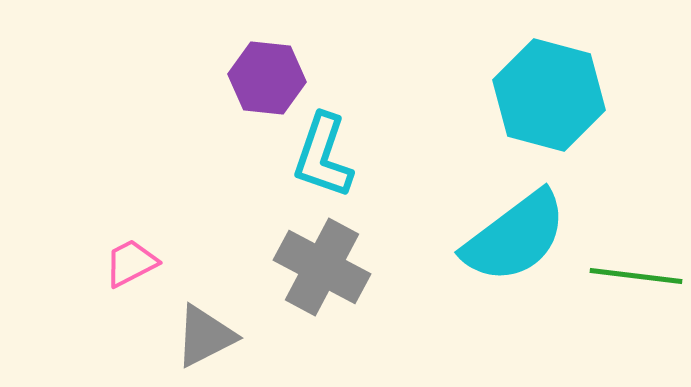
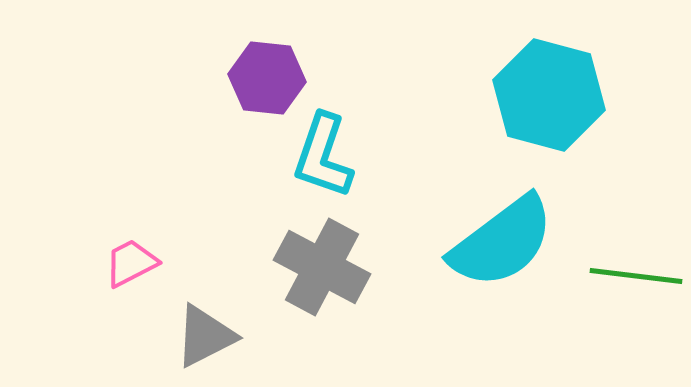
cyan semicircle: moved 13 px left, 5 px down
